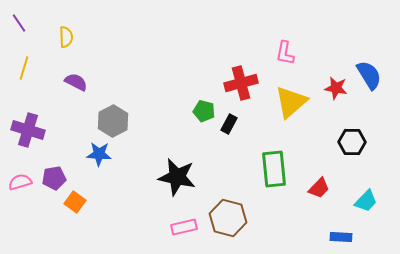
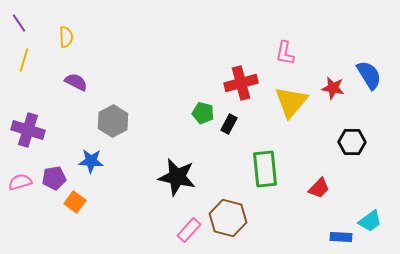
yellow line: moved 8 px up
red star: moved 3 px left
yellow triangle: rotated 9 degrees counterclockwise
green pentagon: moved 1 px left, 2 px down
blue star: moved 8 px left, 7 px down
green rectangle: moved 9 px left
cyan trapezoid: moved 4 px right, 20 px down; rotated 10 degrees clockwise
pink rectangle: moved 5 px right, 3 px down; rotated 35 degrees counterclockwise
